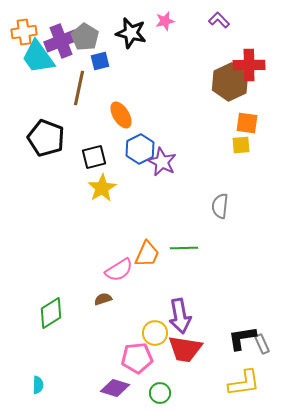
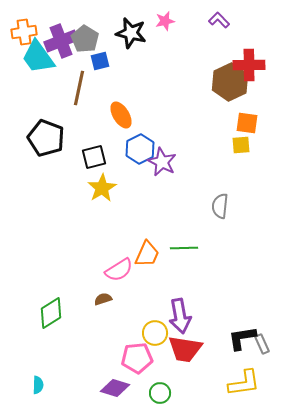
gray pentagon: moved 2 px down
